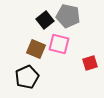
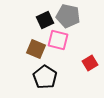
black square: rotated 12 degrees clockwise
pink square: moved 1 px left, 4 px up
red square: rotated 14 degrees counterclockwise
black pentagon: moved 18 px right; rotated 15 degrees counterclockwise
